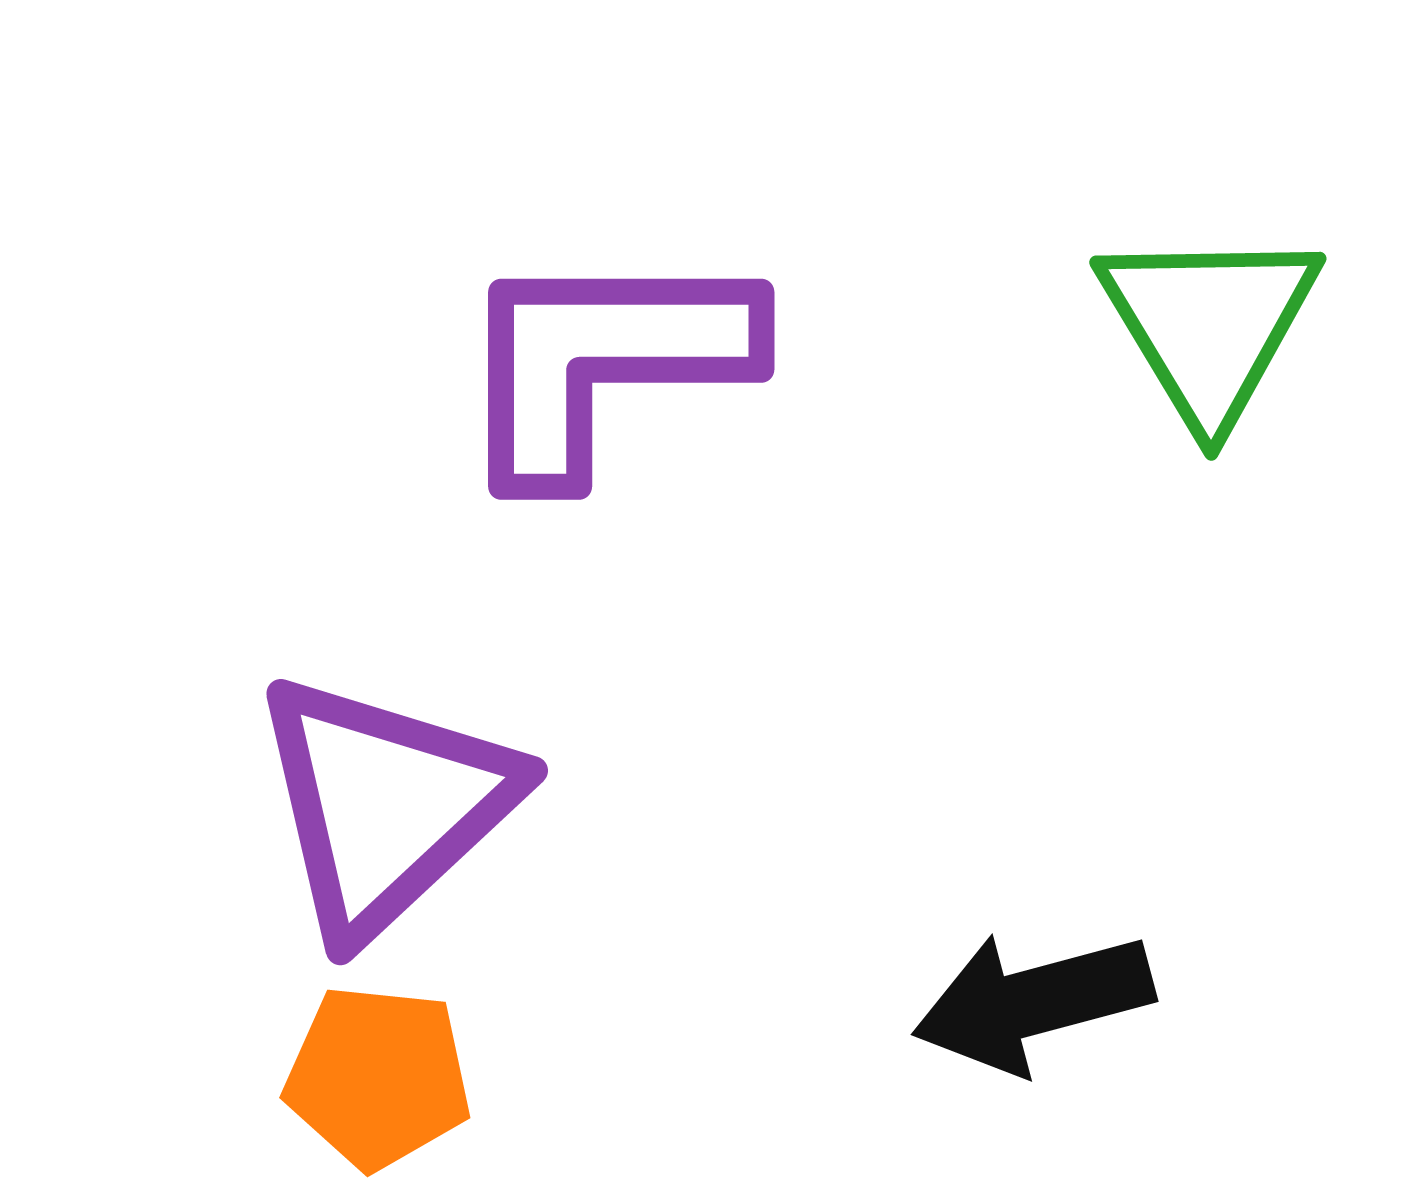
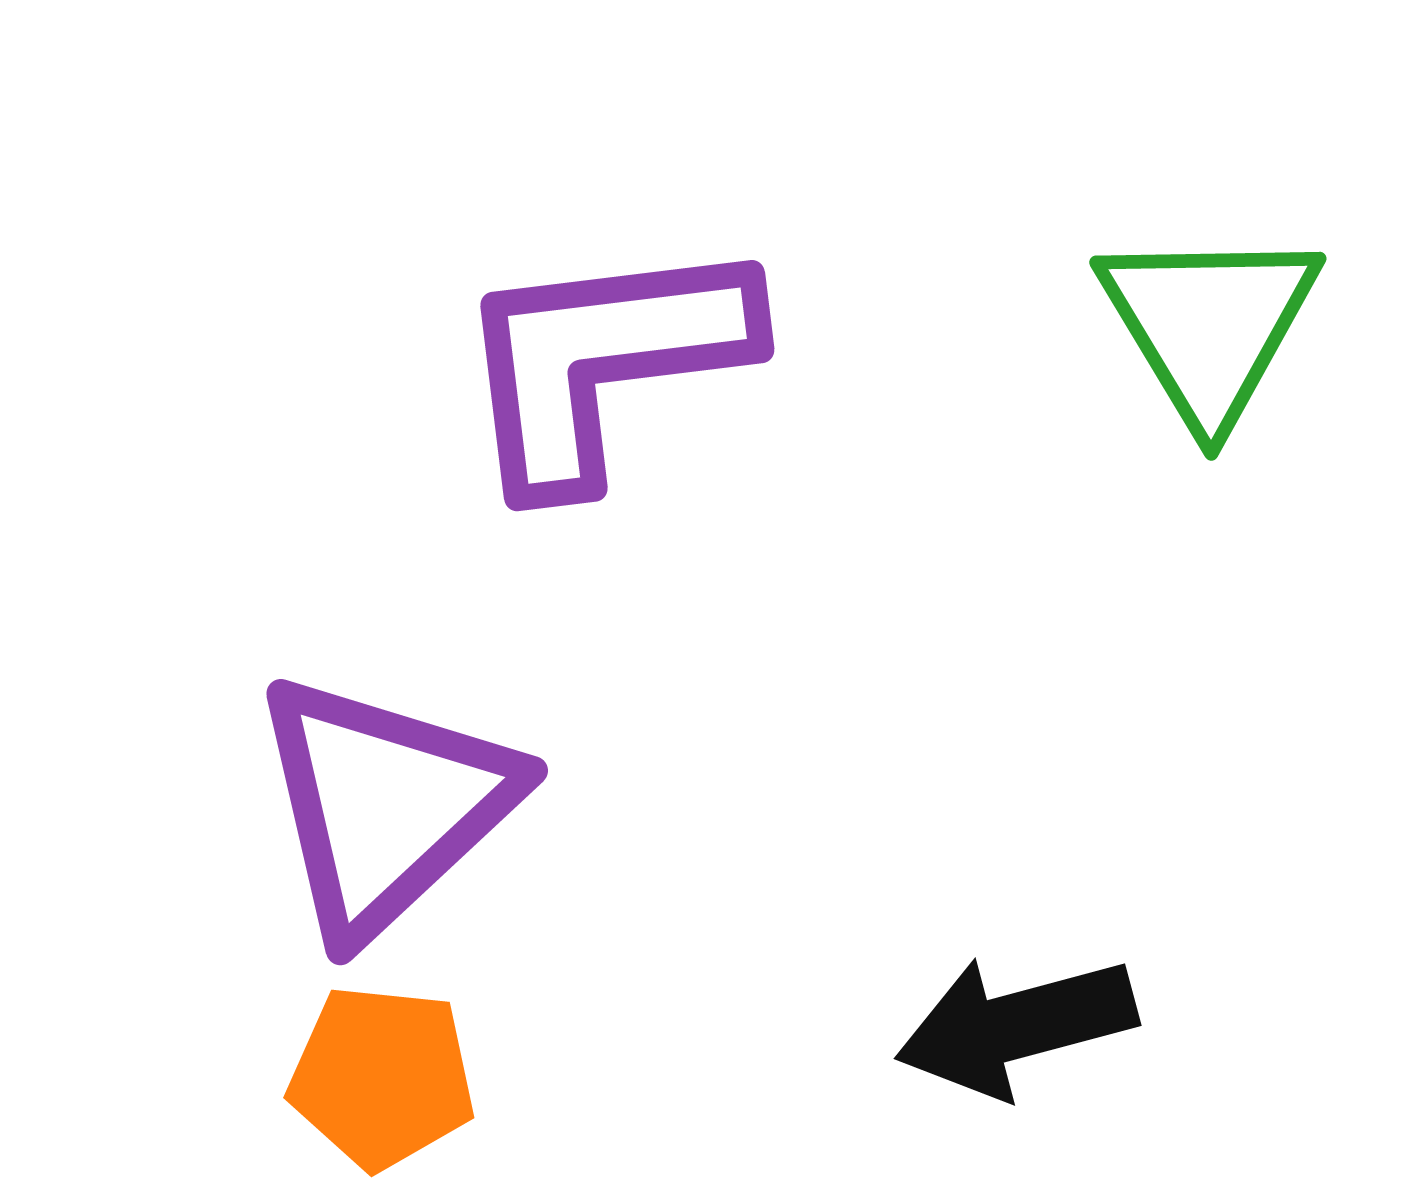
purple L-shape: rotated 7 degrees counterclockwise
black arrow: moved 17 px left, 24 px down
orange pentagon: moved 4 px right
